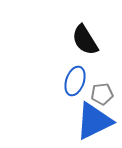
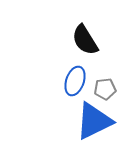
gray pentagon: moved 3 px right, 5 px up
